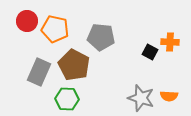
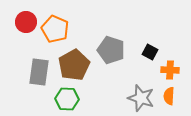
red circle: moved 1 px left, 1 px down
orange pentagon: rotated 12 degrees clockwise
gray pentagon: moved 10 px right, 13 px down; rotated 12 degrees clockwise
orange cross: moved 28 px down
brown pentagon: rotated 16 degrees clockwise
gray rectangle: rotated 16 degrees counterclockwise
orange semicircle: rotated 90 degrees clockwise
